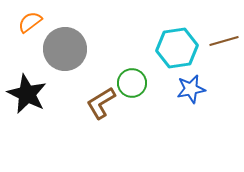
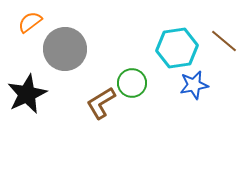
brown line: rotated 56 degrees clockwise
blue star: moved 3 px right, 4 px up
black star: rotated 21 degrees clockwise
